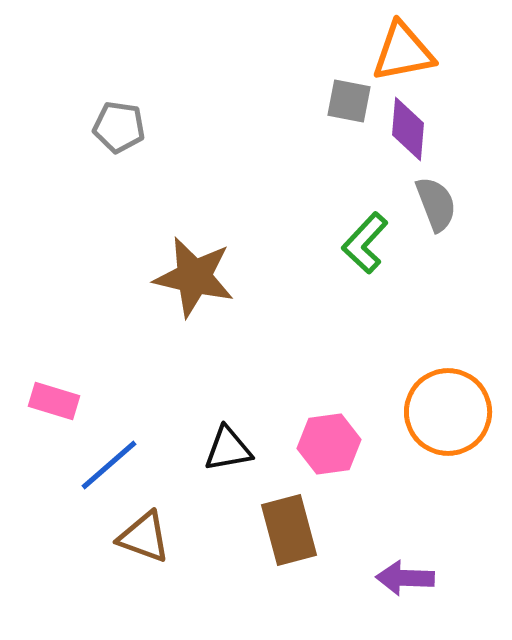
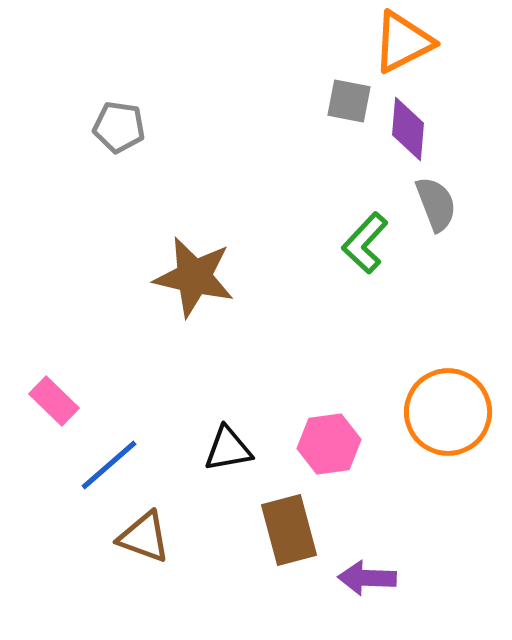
orange triangle: moved 10 px up; rotated 16 degrees counterclockwise
pink rectangle: rotated 27 degrees clockwise
purple arrow: moved 38 px left
